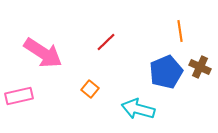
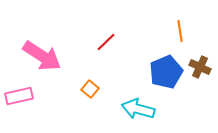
pink arrow: moved 1 px left, 3 px down
